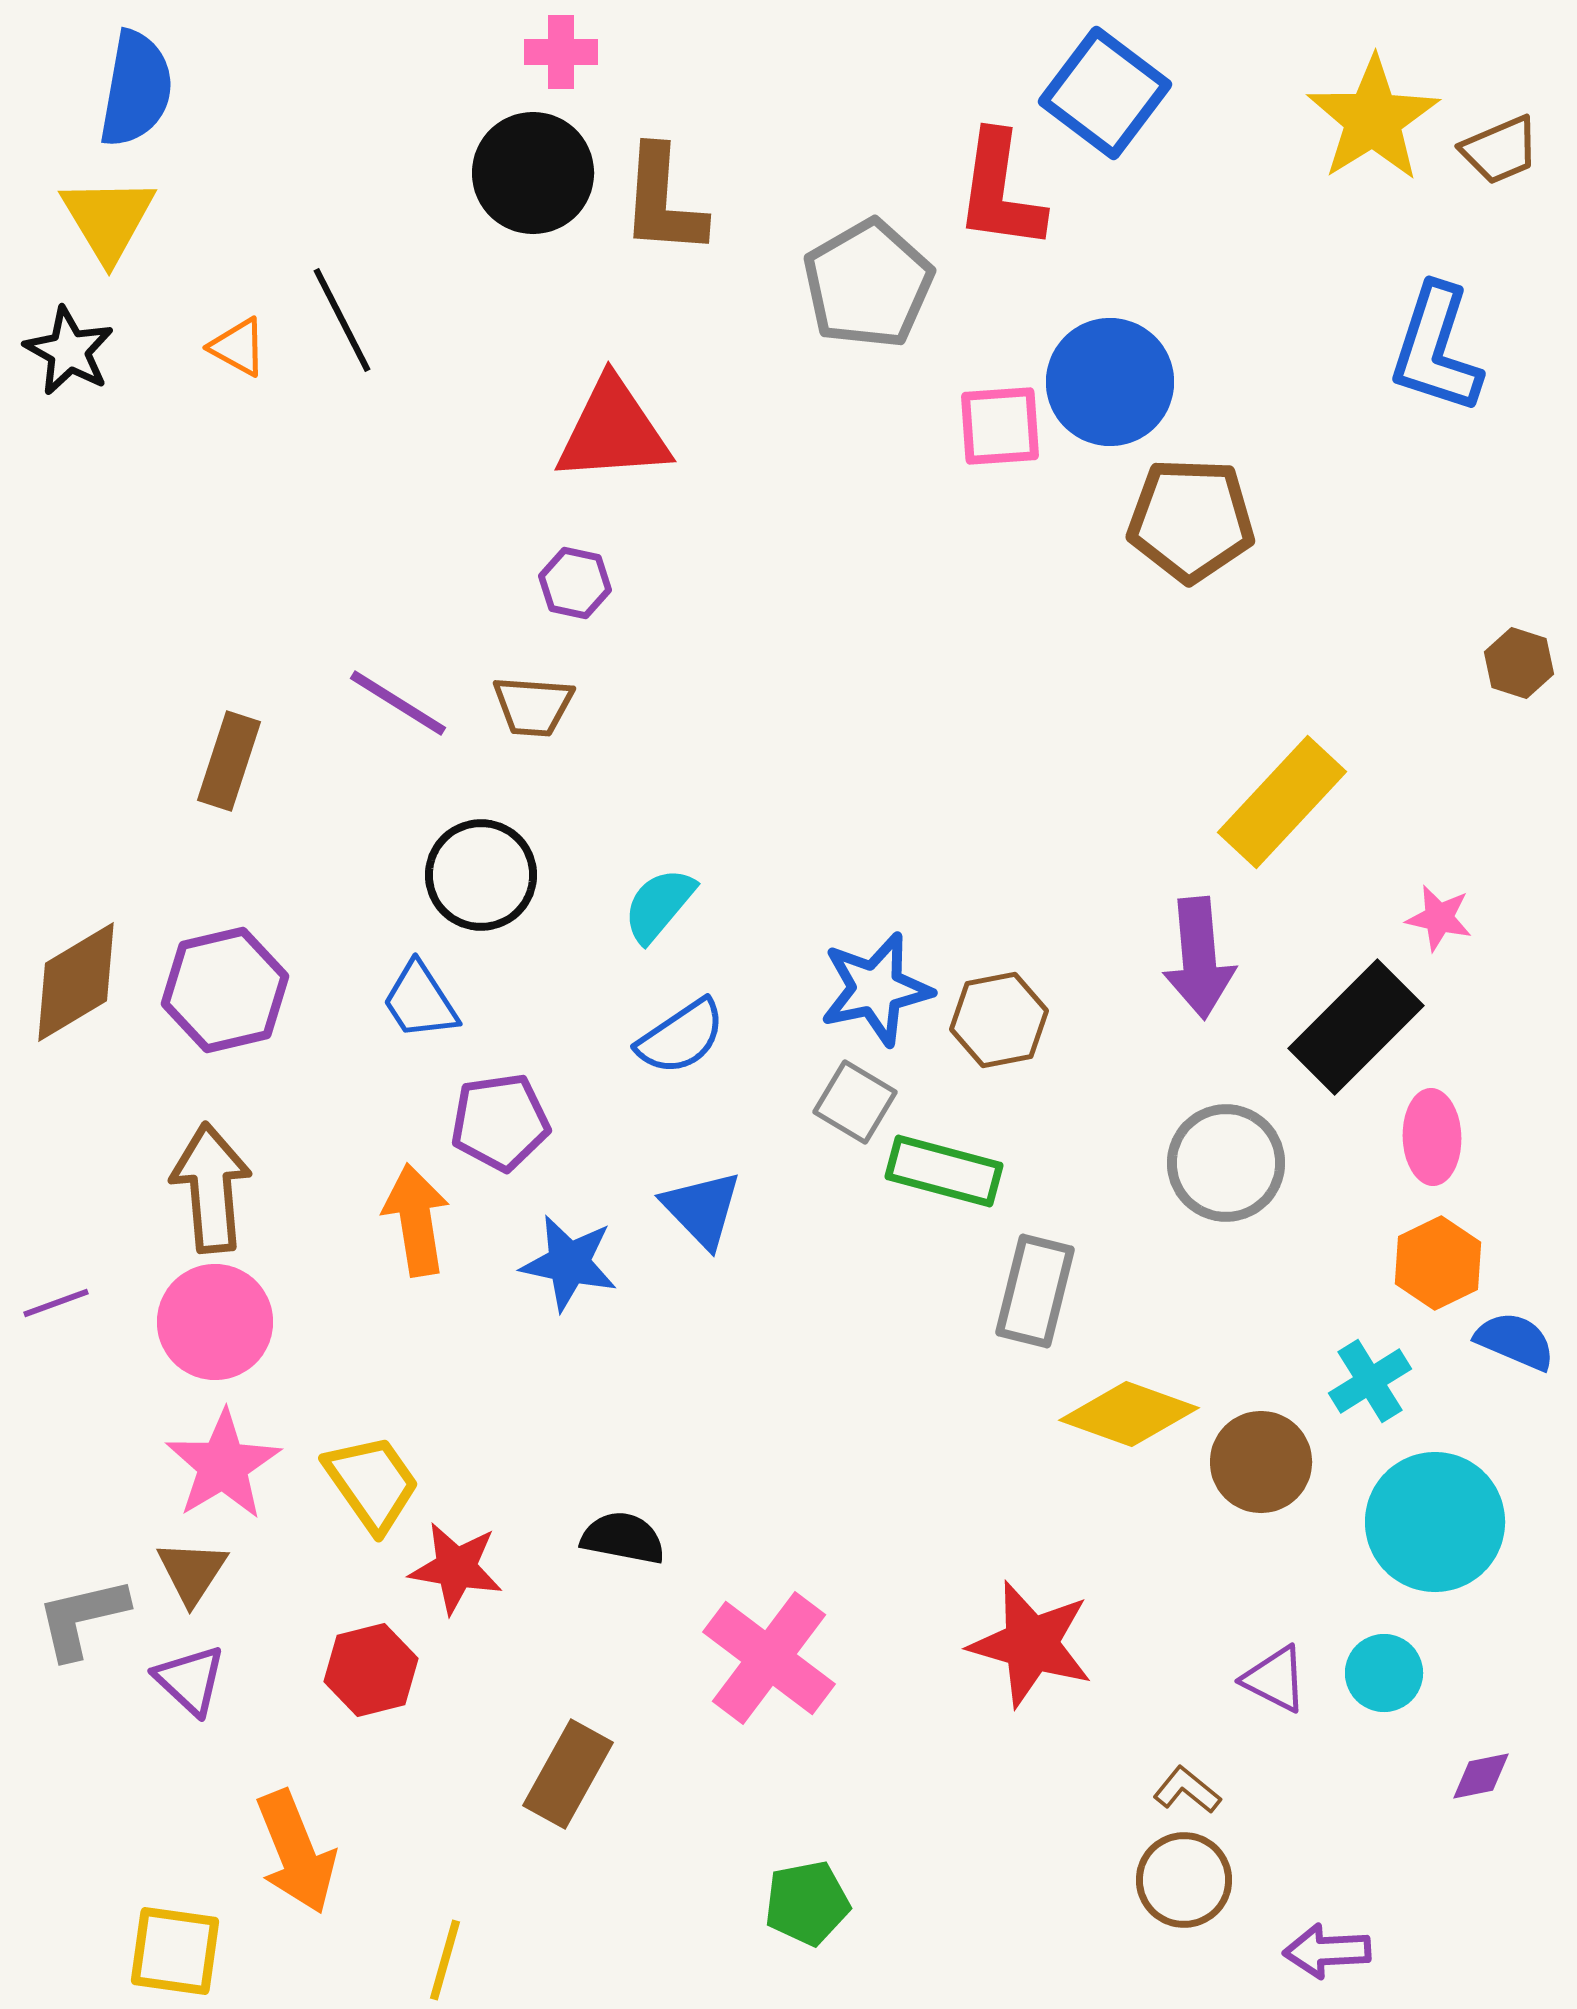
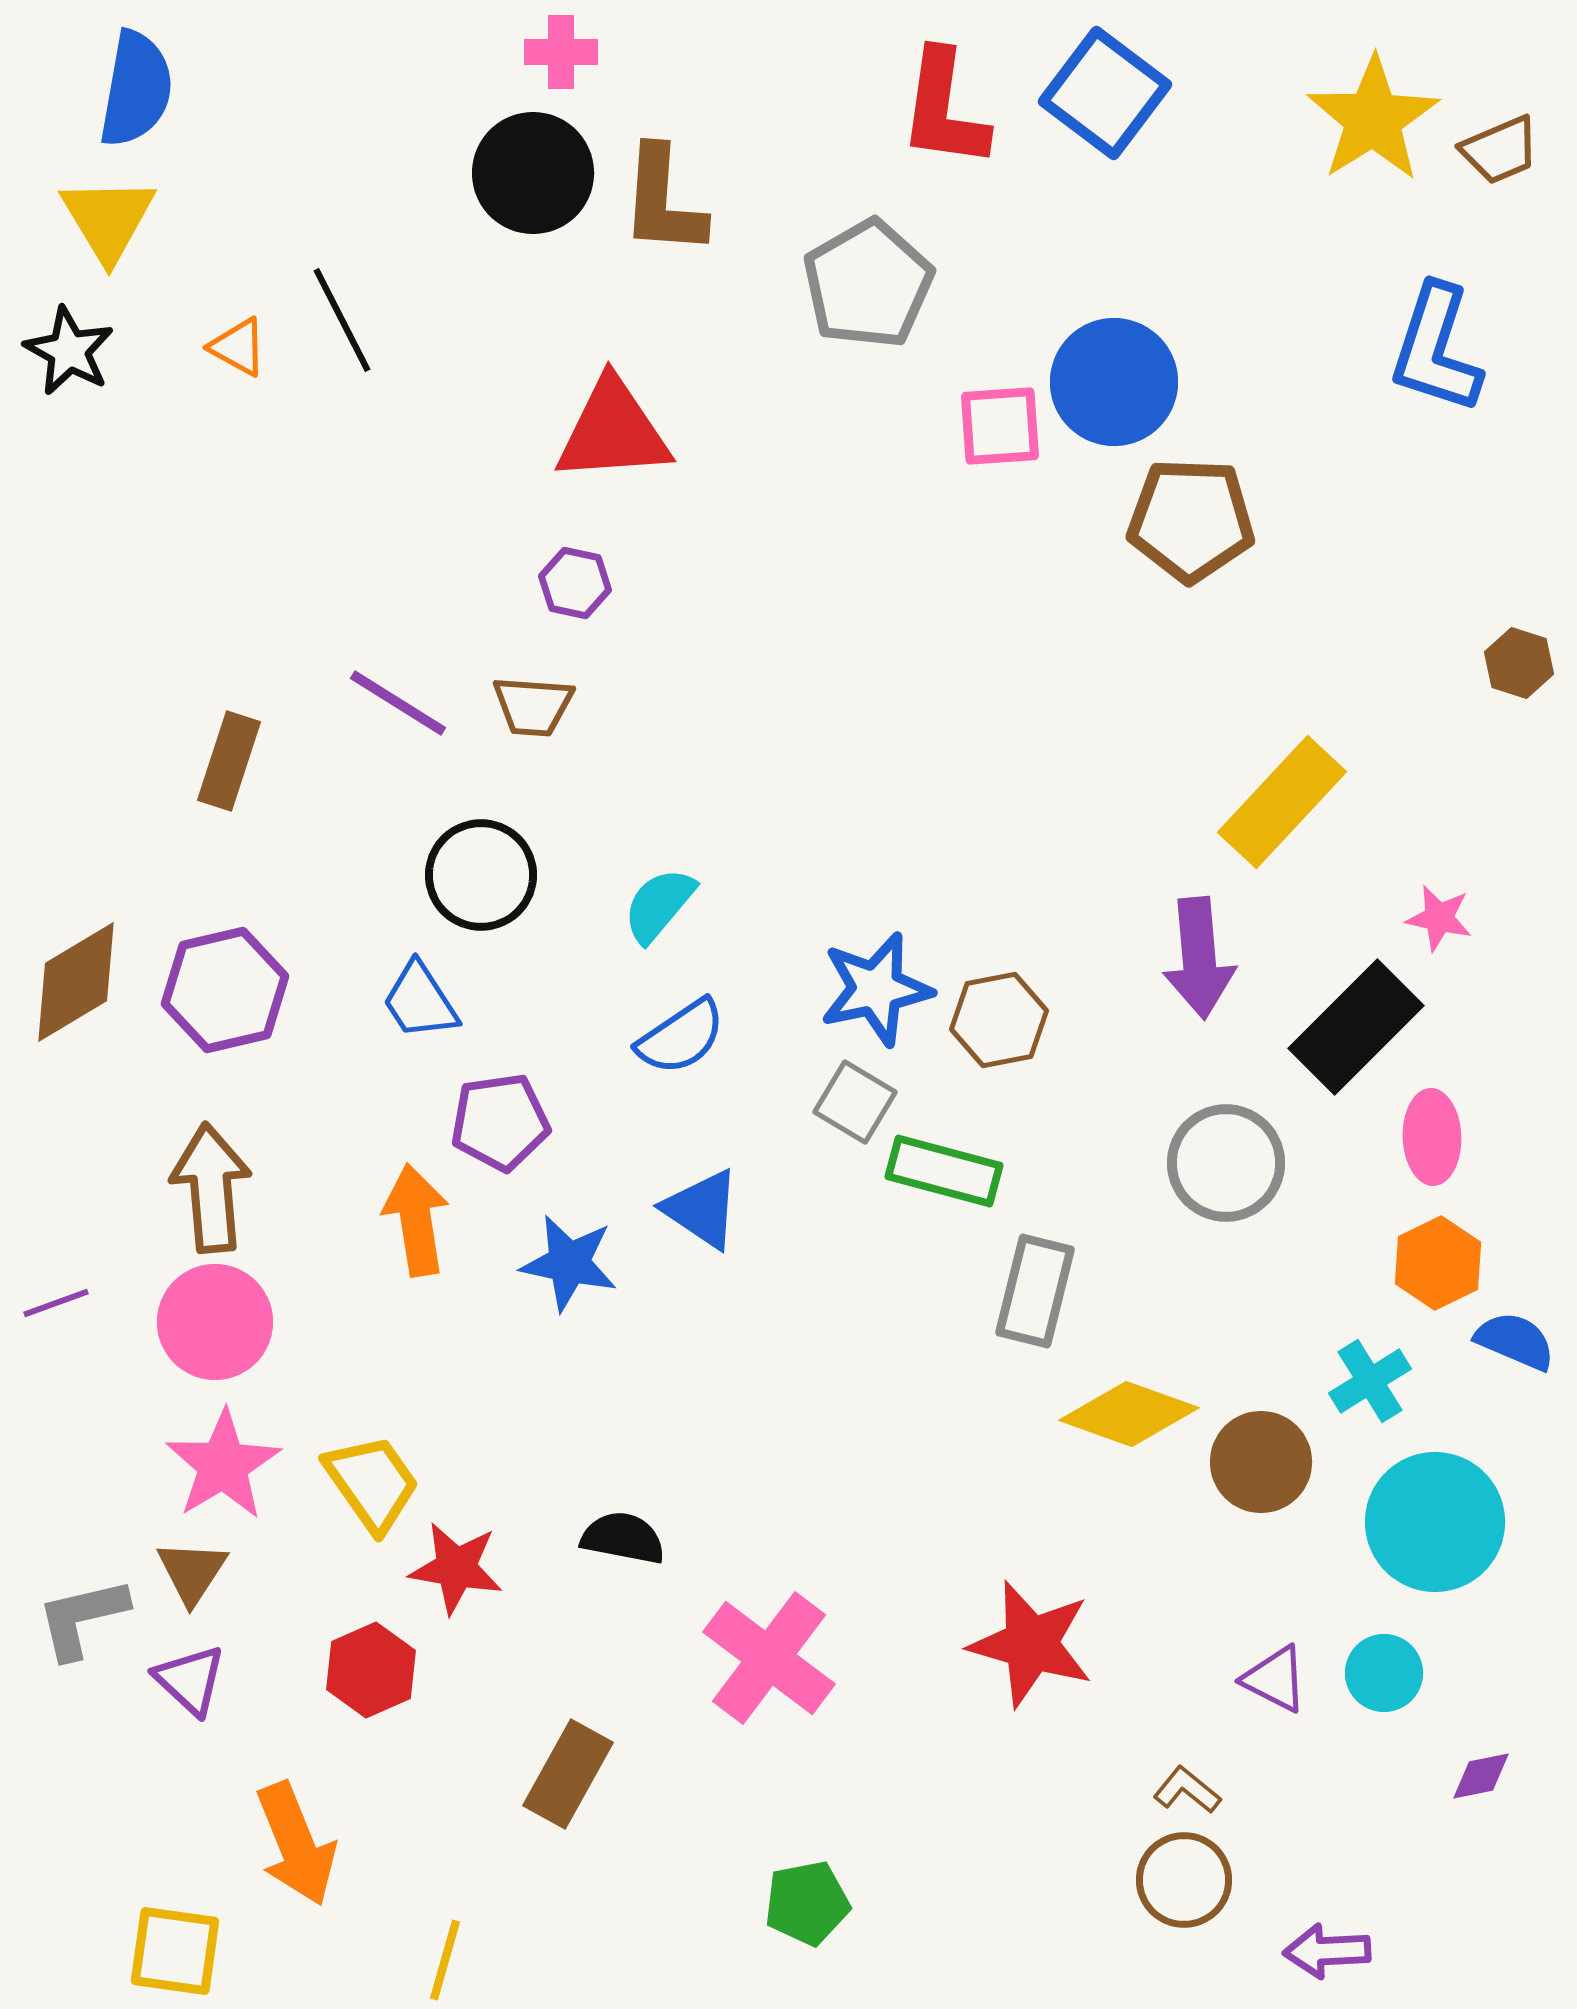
red L-shape at (1000, 191): moved 56 px left, 82 px up
blue circle at (1110, 382): moved 4 px right
blue triangle at (702, 1209): rotated 12 degrees counterclockwise
red hexagon at (371, 1670): rotated 10 degrees counterclockwise
orange arrow at (296, 1852): moved 8 px up
